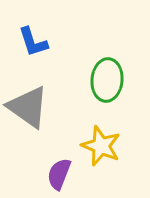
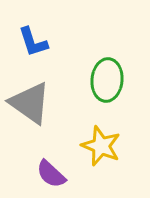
gray triangle: moved 2 px right, 4 px up
purple semicircle: moved 8 px left; rotated 68 degrees counterclockwise
